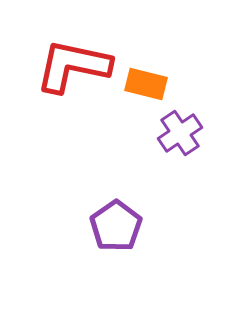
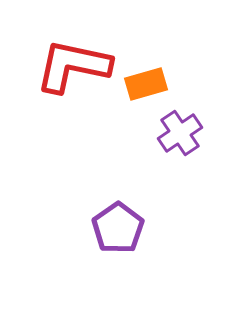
orange rectangle: rotated 30 degrees counterclockwise
purple pentagon: moved 2 px right, 2 px down
